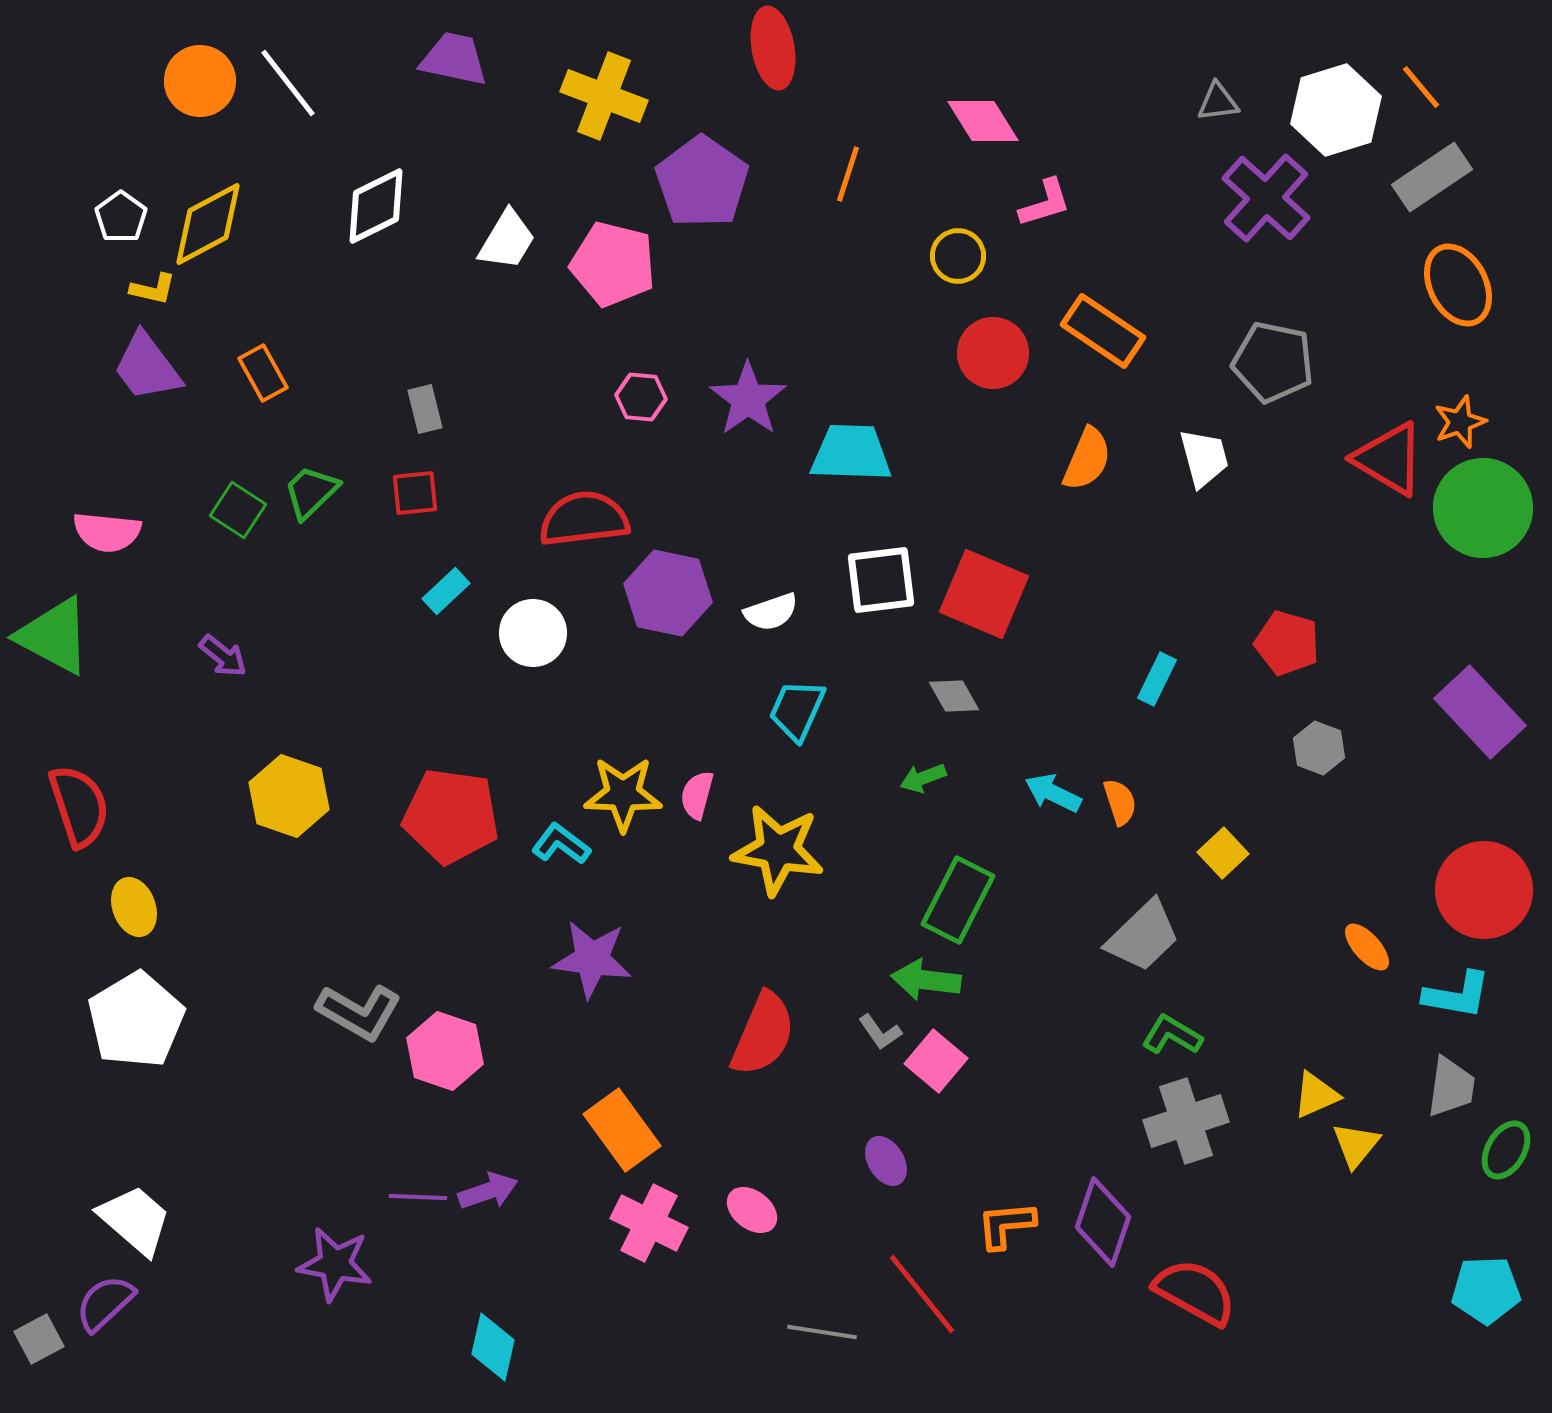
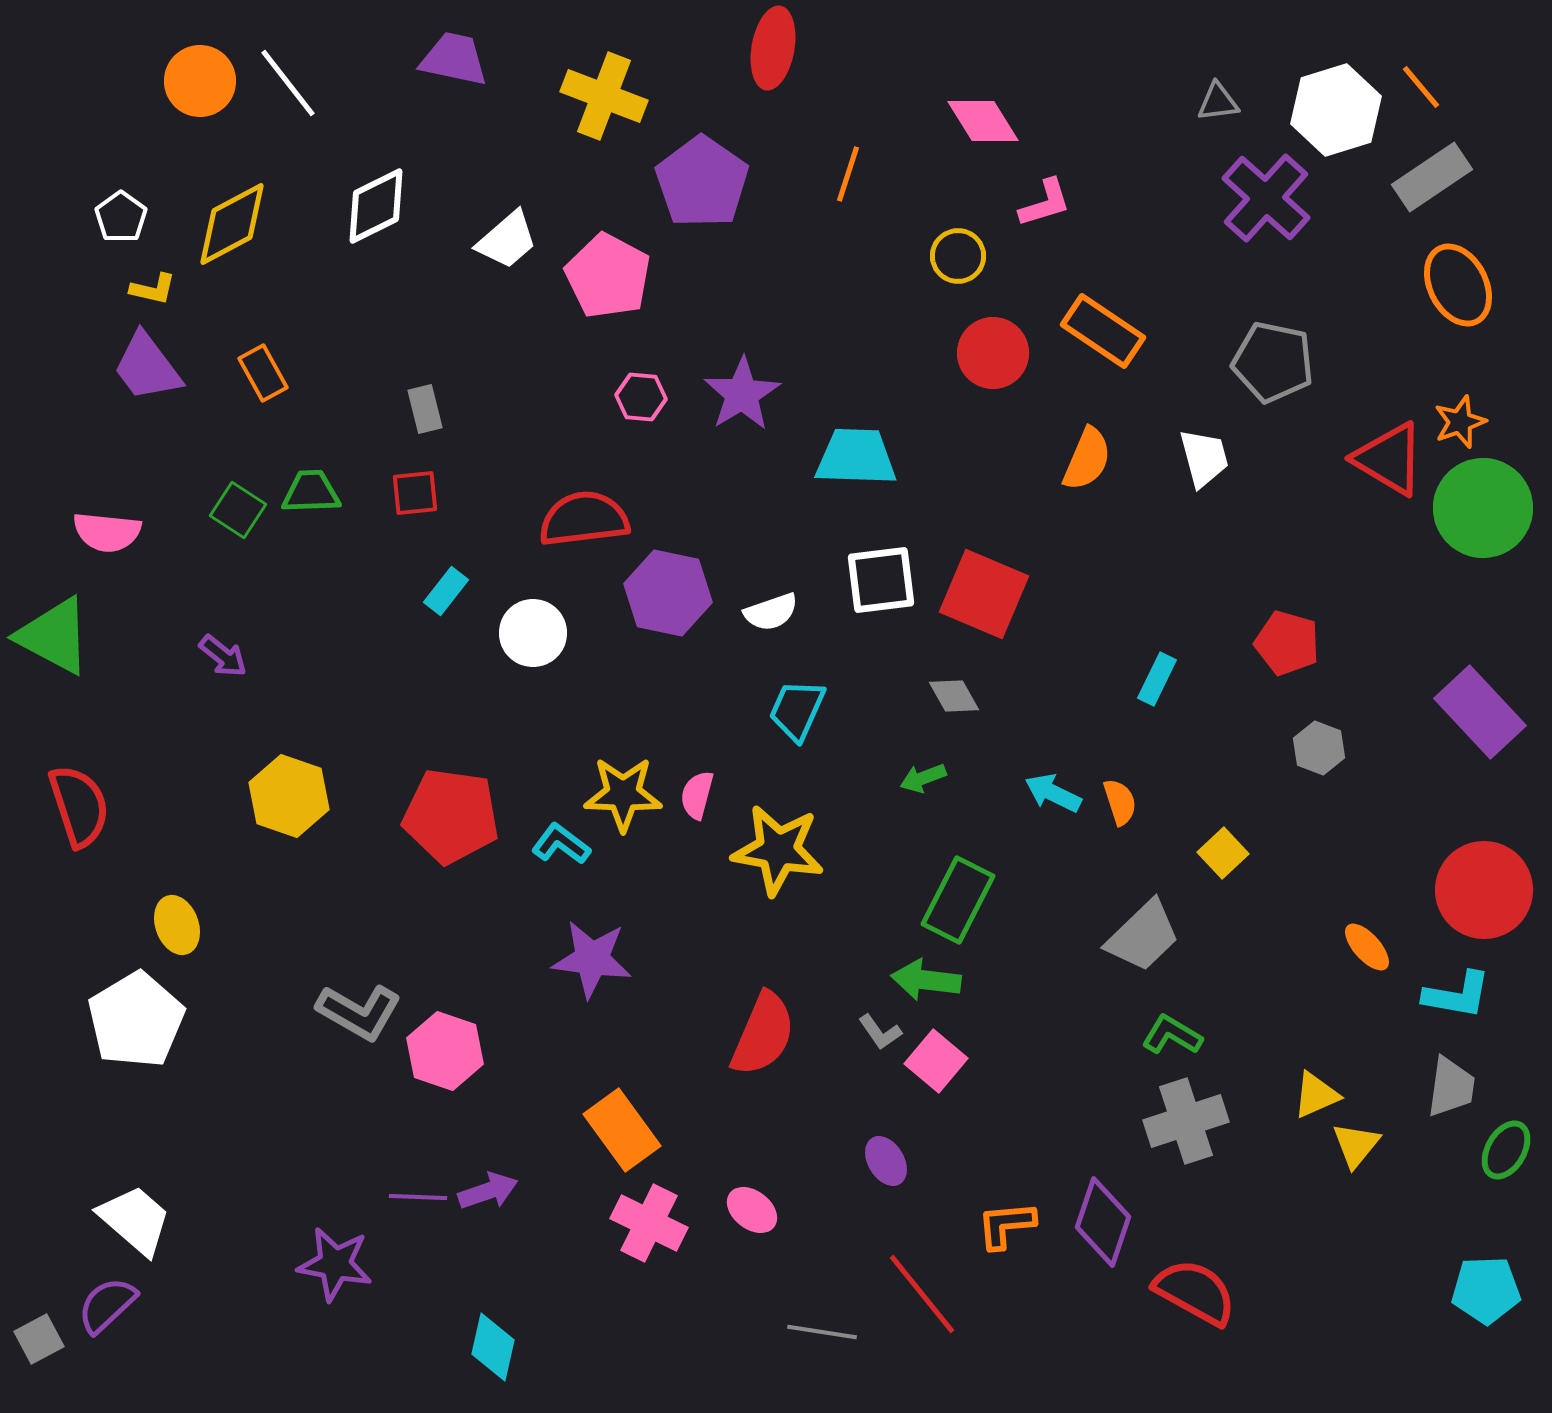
red ellipse at (773, 48): rotated 20 degrees clockwise
yellow diamond at (208, 224): moved 24 px right
white trapezoid at (507, 240): rotated 18 degrees clockwise
pink pentagon at (613, 264): moved 5 px left, 12 px down; rotated 14 degrees clockwise
purple star at (748, 399): moved 6 px left, 5 px up; rotated 4 degrees clockwise
cyan trapezoid at (851, 453): moved 5 px right, 4 px down
green trapezoid at (311, 492): rotated 42 degrees clockwise
cyan rectangle at (446, 591): rotated 9 degrees counterclockwise
yellow ellipse at (134, 907): moved 43 px right, 18 px down
purple semicircle at (105, 1303): moved 2 px right, 2 px down
